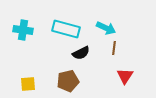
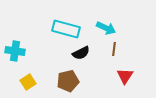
cyan cross: moved 8 px left, 21 px down
brown line: moved 1 px down
yellow square: moved 2 px up; rotated 28 degrees counterclockwise
